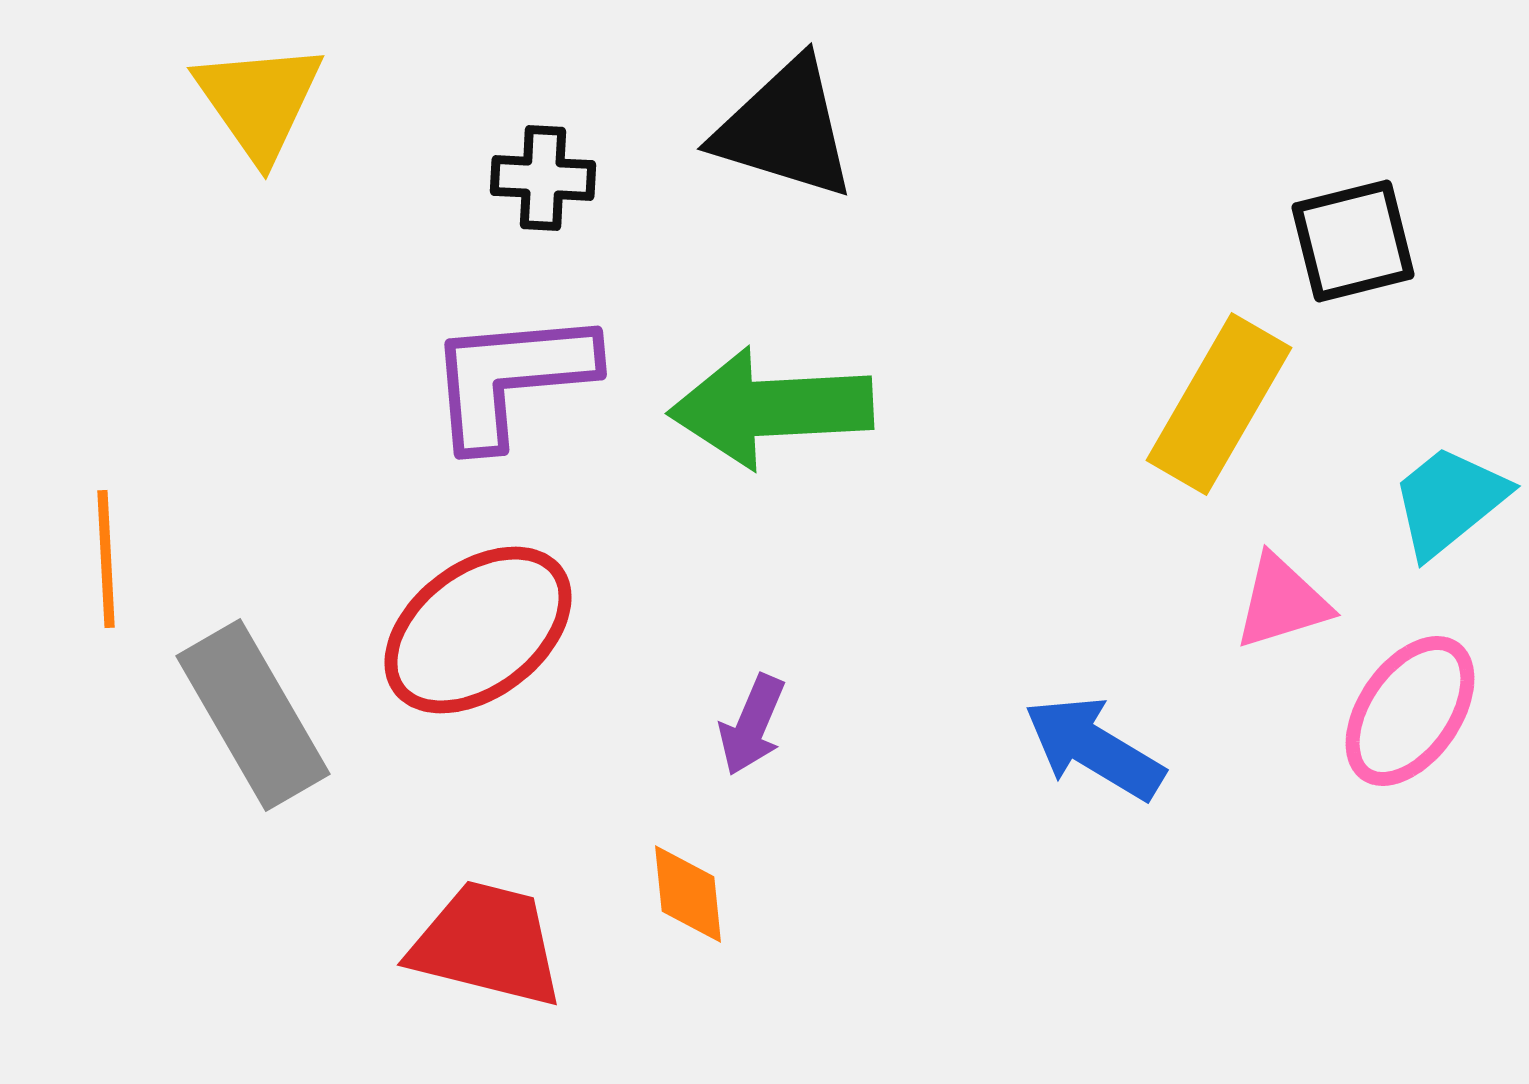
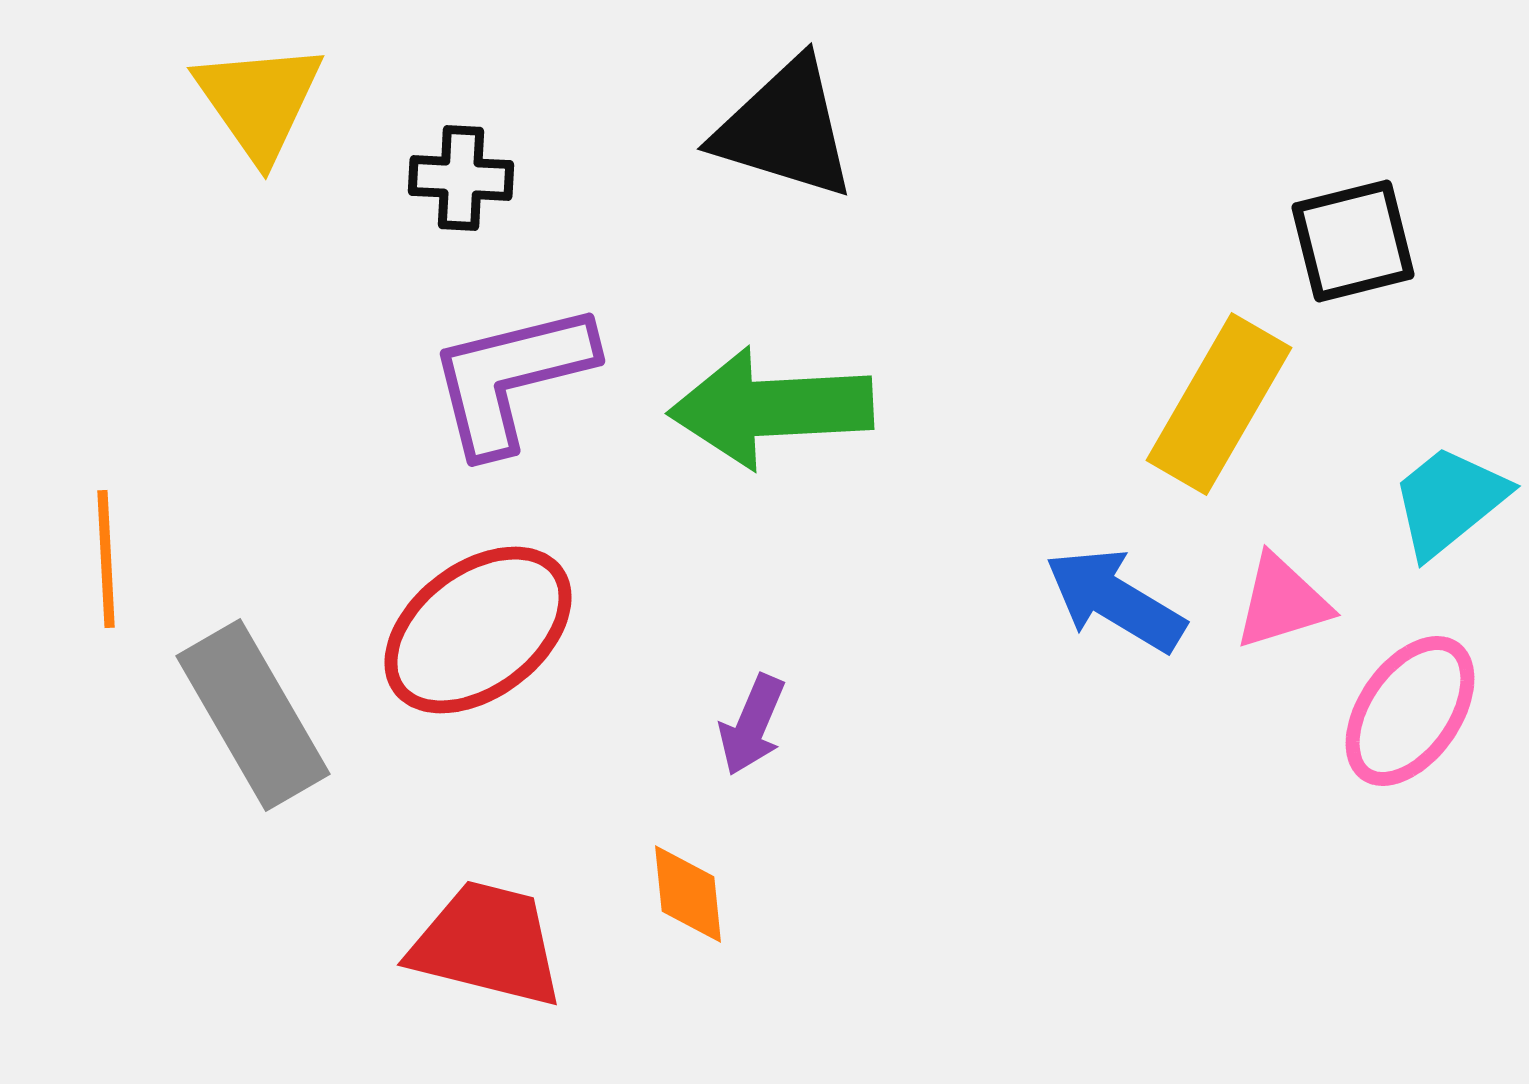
black cross: moved 82 px left
purple L-shape: rotated 9 degrees counterclockwise
blue arrow: moved 21 px right, 148 px up
